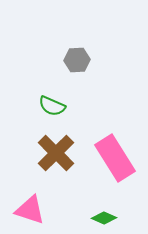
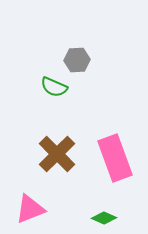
green semicircle: moved 2 px right, 19 px up
brown cross: moved 1 px right, 1 px down
pink rectangle: rotated 12 degrees clockwise
pink triangle: moved 1 px up; rotated 40 degrees counterclockwise
